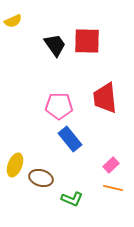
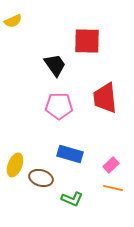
black trapezoid: moved 20 px down
blue rectangle: moved 15 px down; rotated 35 degrees counterclockwise
